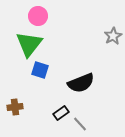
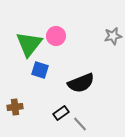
pink circle: moved 18 px right, 20 px down
gray star: rotated 18 degrees clockwise
